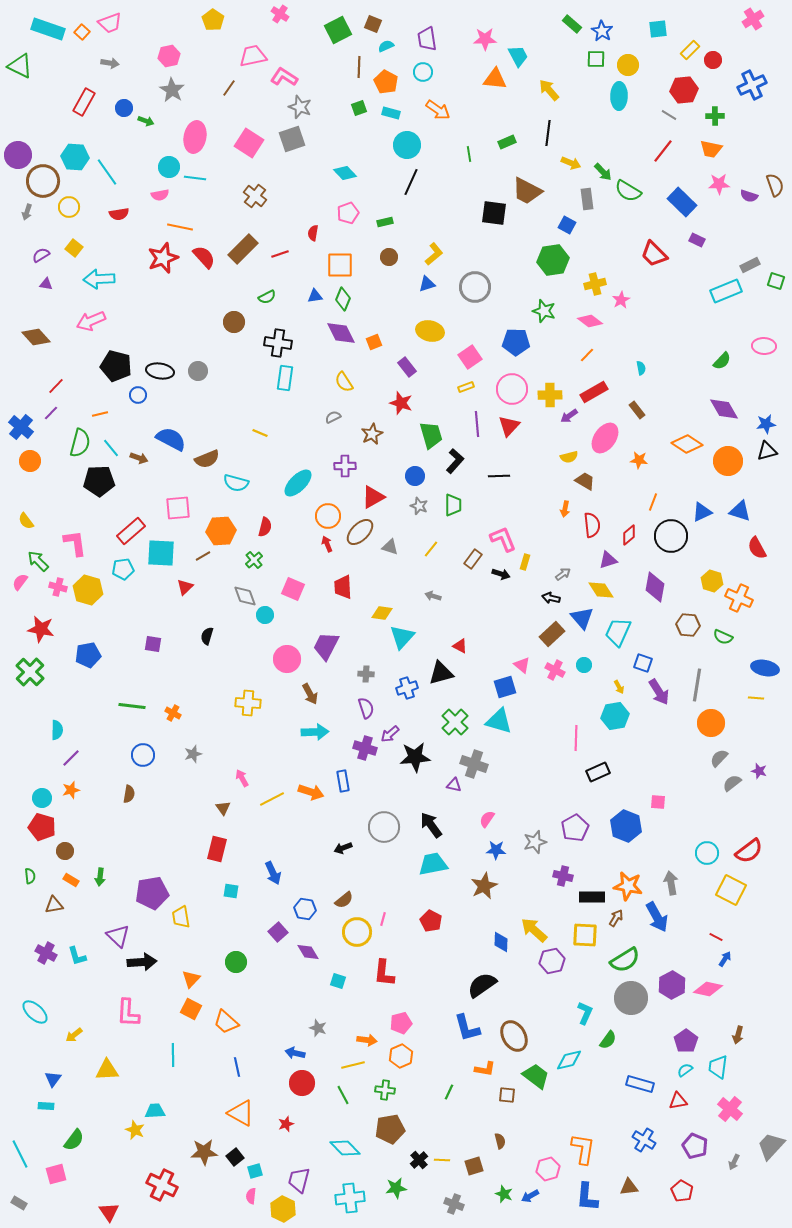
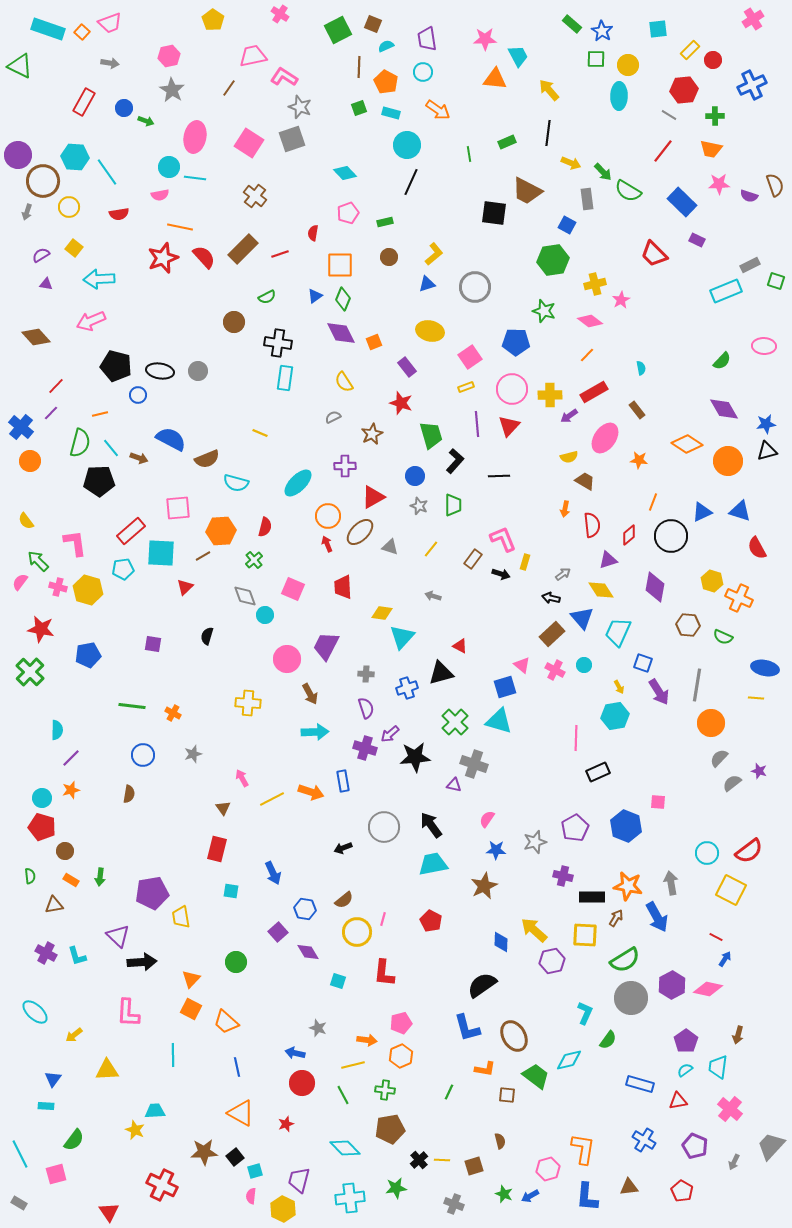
blue triangle at (315, 296): rotated 28 degrees counterclockwise
